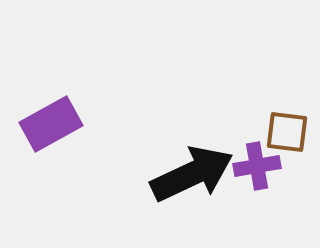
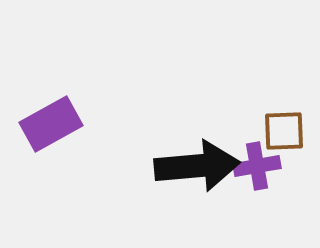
brown square: moved 3 px left, 1 px up; rotated 9 degrees counterclockwise
black arrow: moved 5 px right, 8 px up; rotated 20 degrees clockwise
